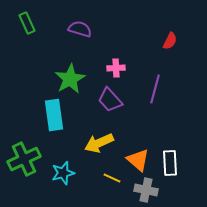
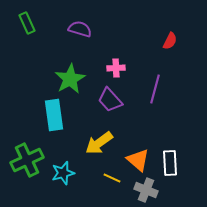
yellow arrow: rotated 12 degrees counterclockwise
green cross: moved 3 px right, 1 px down
gray cross: rotated 10 degrees clockwise
